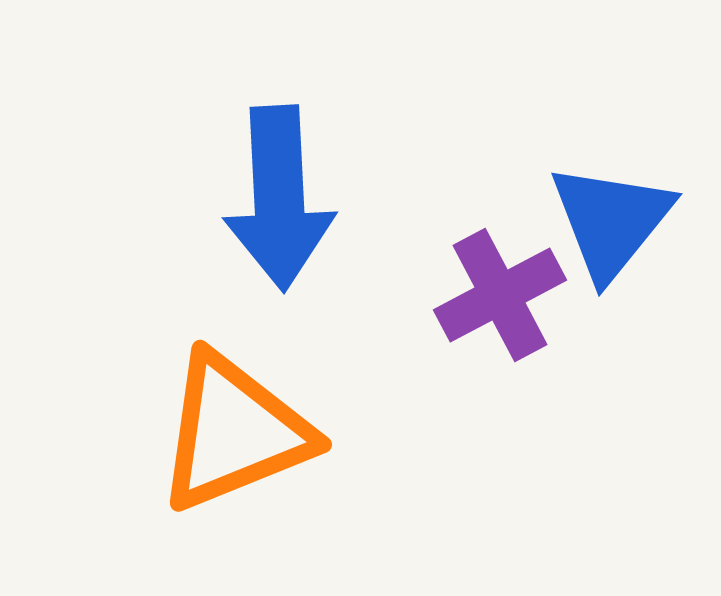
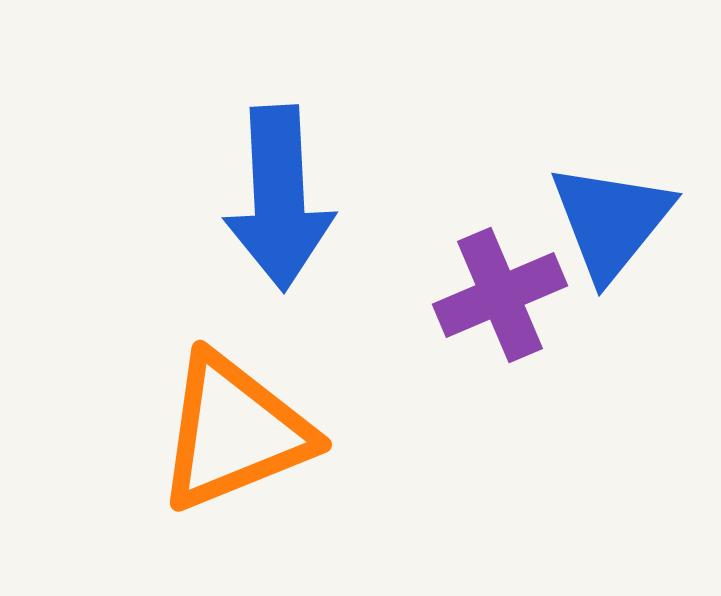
purple cross: rotated 5 degrees clockwise
